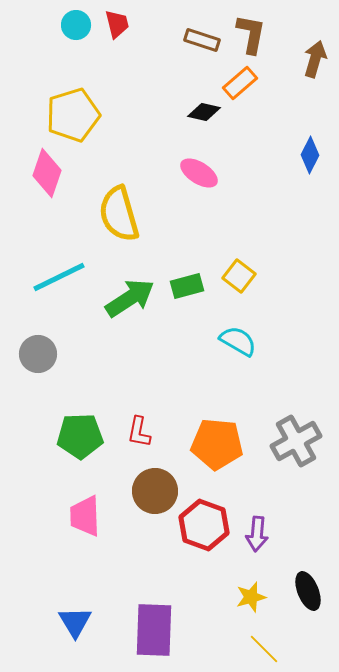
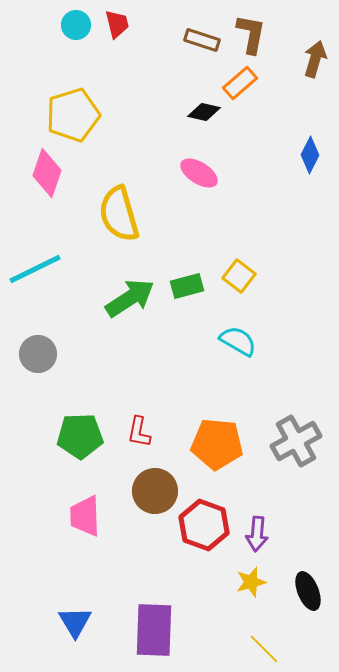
cyan line: moved 24 px left, 8 px up
yellow star: moved 15 px up
